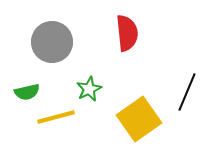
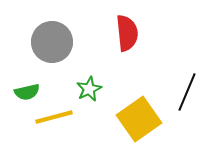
yellow line: moved 2 px left
